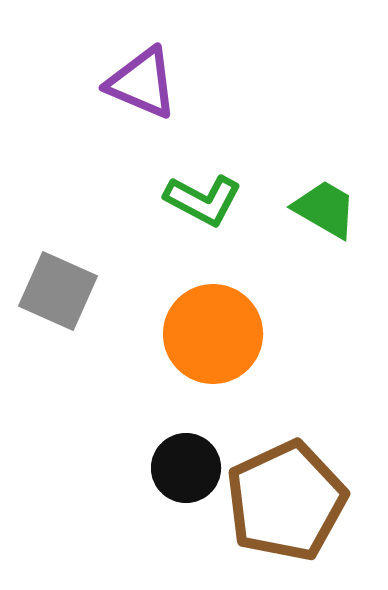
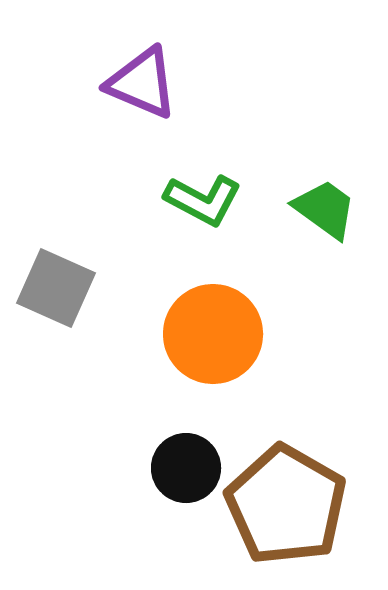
green trapezoid: rotated 6 degrees clockwise
gray square: moved 2 px left, 3 px up
brown pentagon: moved 4 px down; rotated 17 degrees counterclockwise
